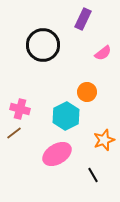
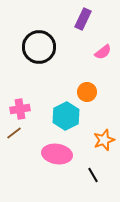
black circle: moved 4 px left, 2 px down
pink semicircle: moved 1 px up
pink cross: rotated 24 degrees counterclockwise
pink ellipse: rotated 40 degrees clockwise
